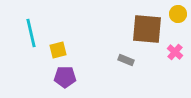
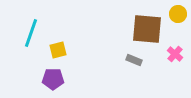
cyan line: rotated 32 degrees clockwise
pink cross: moved 2 px down
gray rectangle: moved 8 px right
purple pentagon: moved 12 px left, 2 px down
